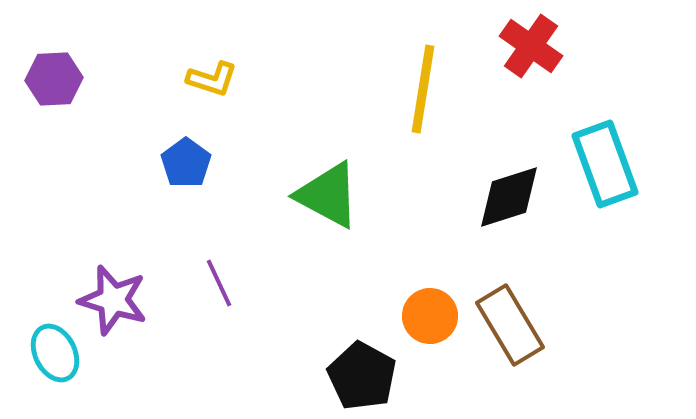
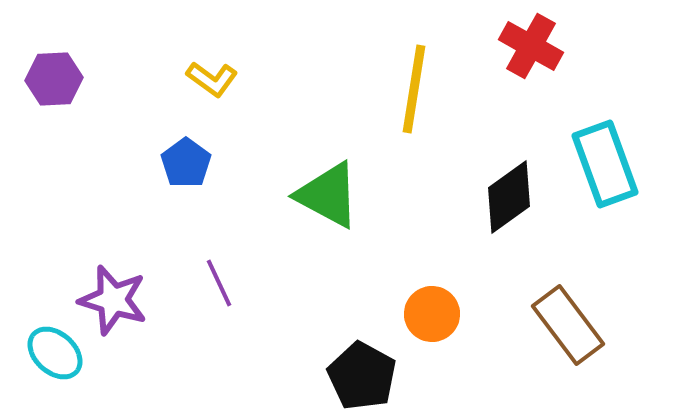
red cross: rotated 6 degrees counterclockwise
yellow L-shape: rotated 18 degrees clockwise
yellow line: moved 9 px left
black diamond: rotated 18 degrees counterclockwise
orange circle: moved 2 px right, 2 px up
brown rectangle: moved 58 px right; rotated 6 degrees counterclockwise
cyan ellipse: rotated 22 degrees counterclockwise
